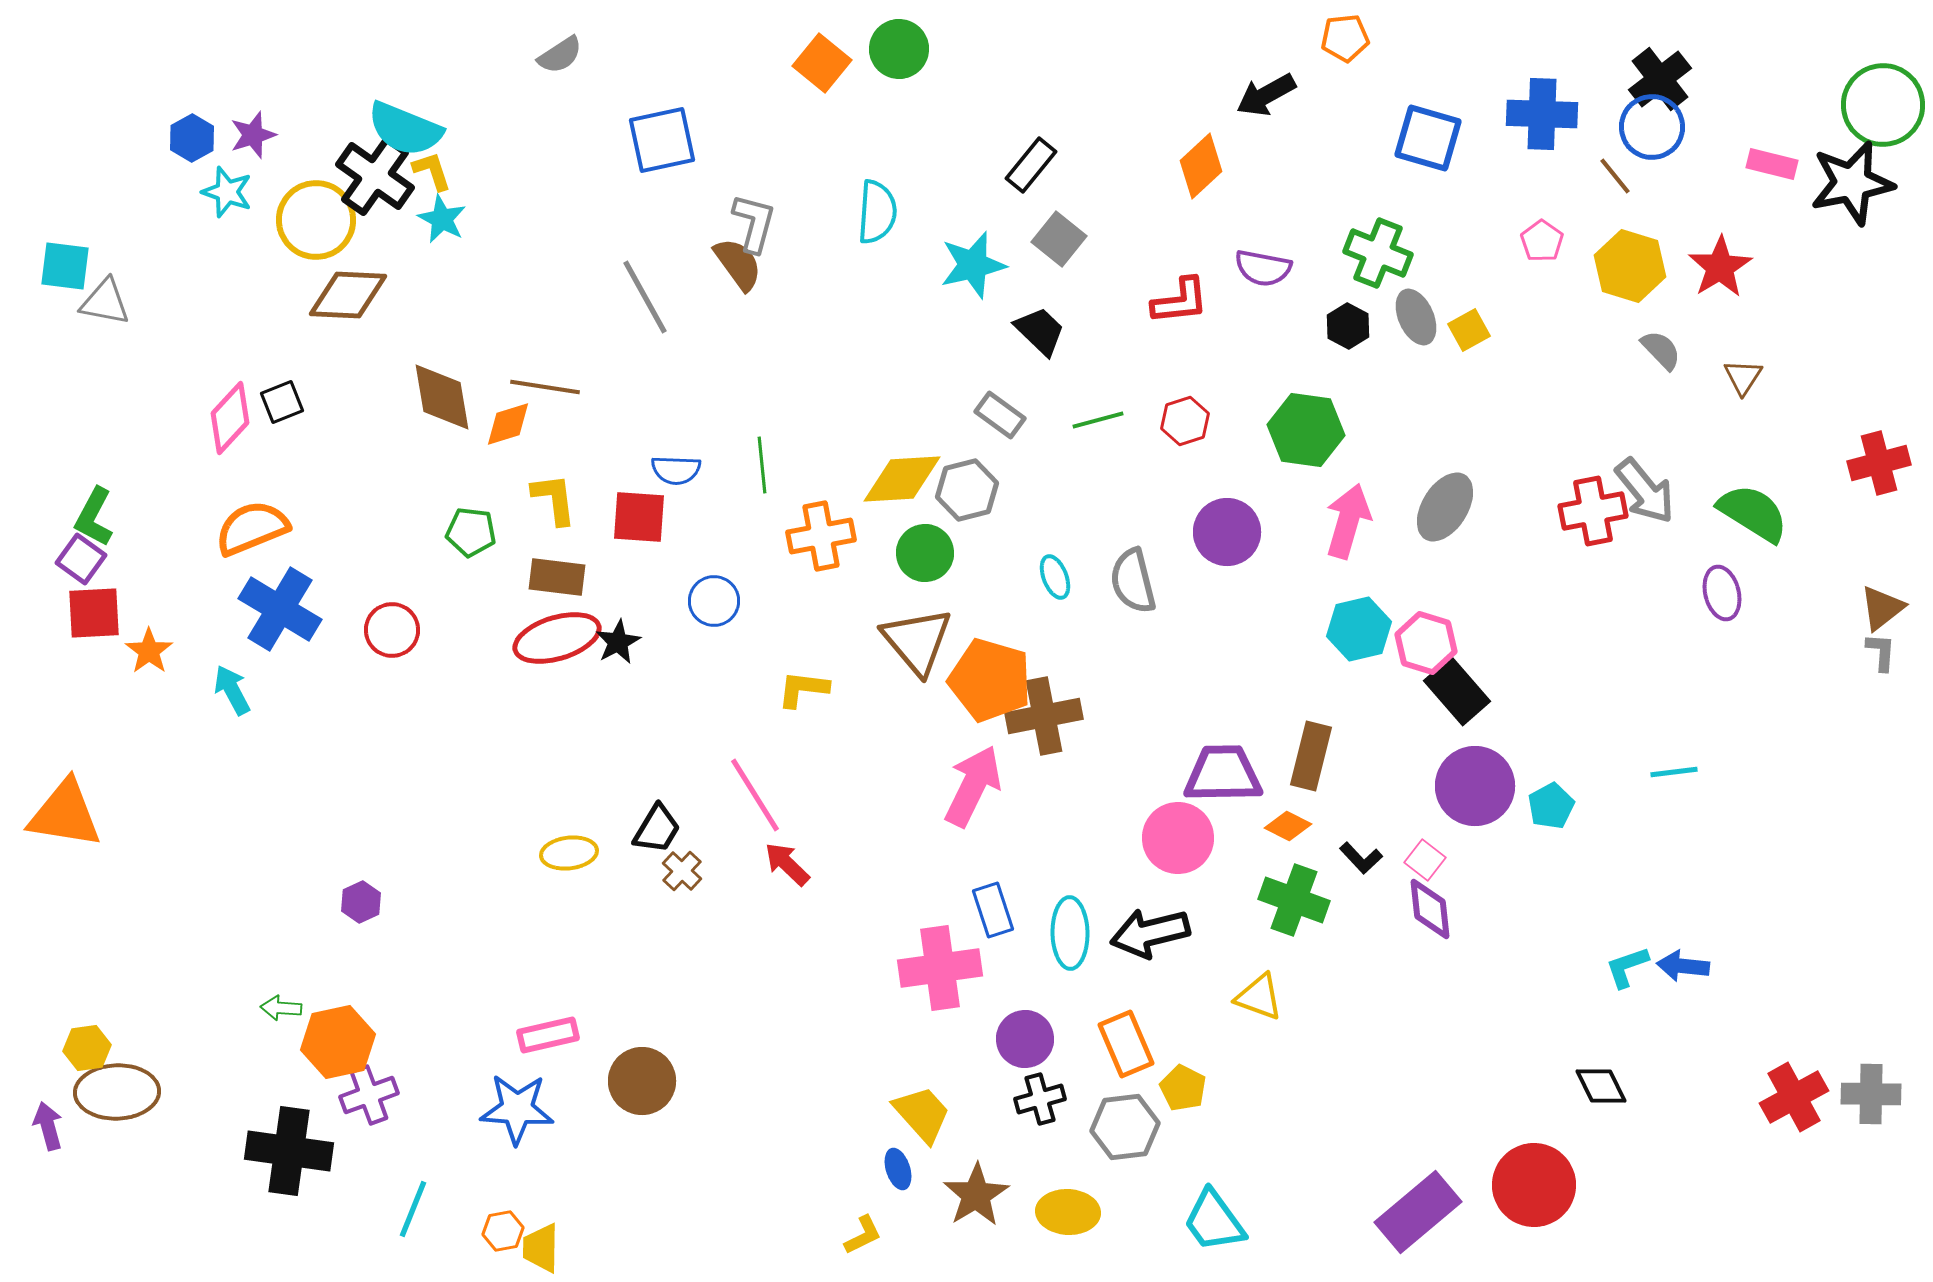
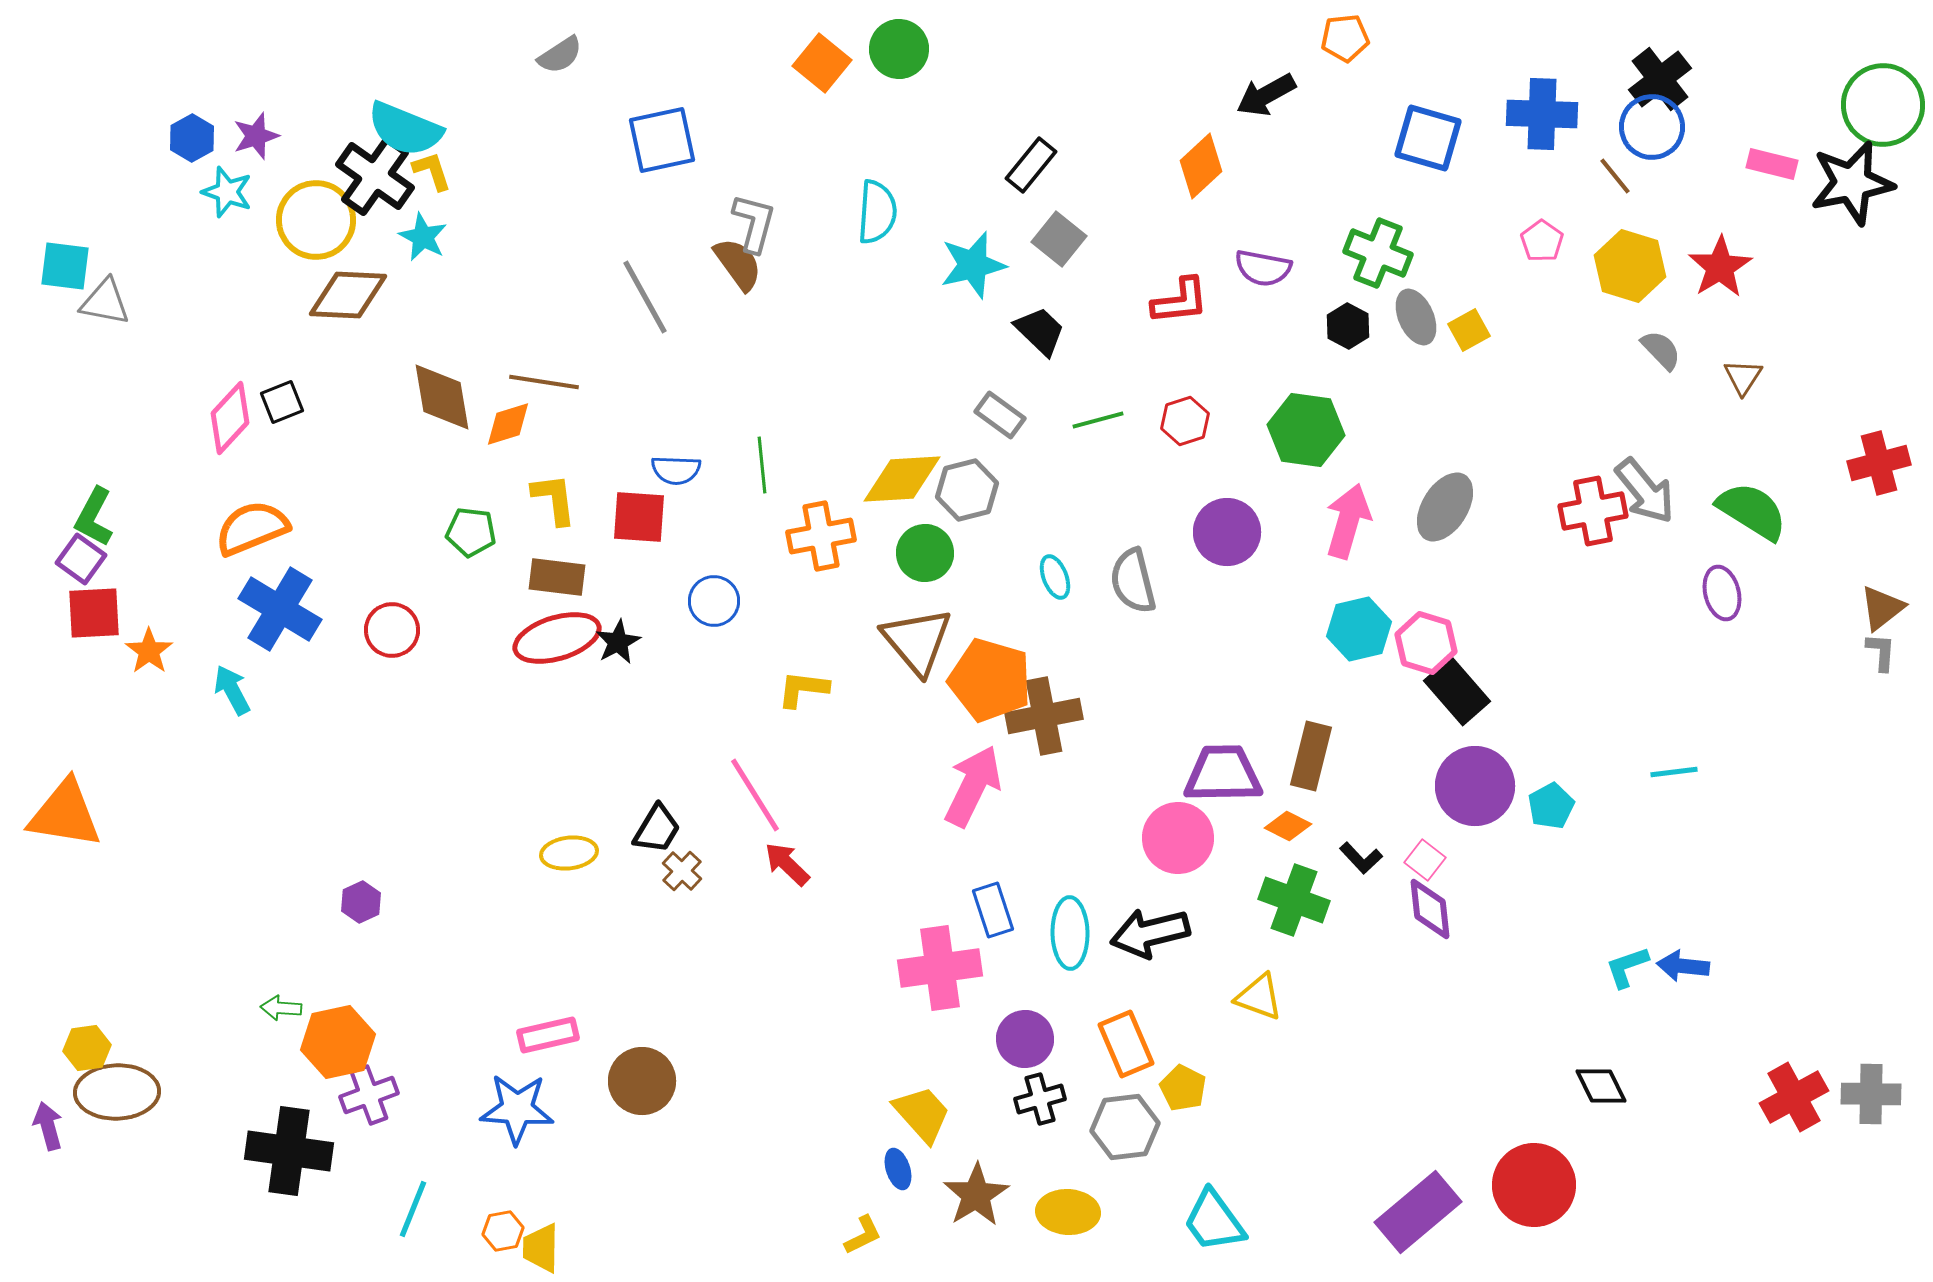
purple star at (253, 135): moved 3 px right, 1 px down
cyan star at (442, 219): moved 19 px left, 18 px down
brown line at (545, 387): moved 1 px left, 5 px up
green semicircle at (1753, 513): moved 1 px left, 2 px up
